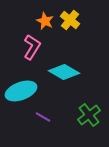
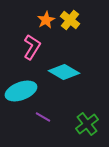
orange star: moved 1 px right, 1 px up; rotated 18 degrees clockwise
green cross: moved 2 px left, 9 px down
